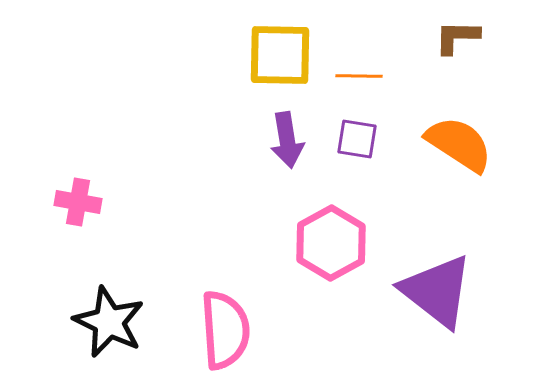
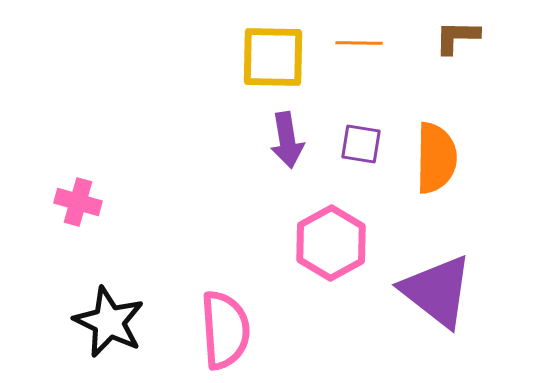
yellow square: moved 7 px left, 2 px down
orange line: moved 33 px up
purple square: moved 4 px right, 5 px down
orange semicircle: moved 23 px left, 14 px down; rotated 58 degrees clockwise
pink cross: rotated 6 degrees clockwise
